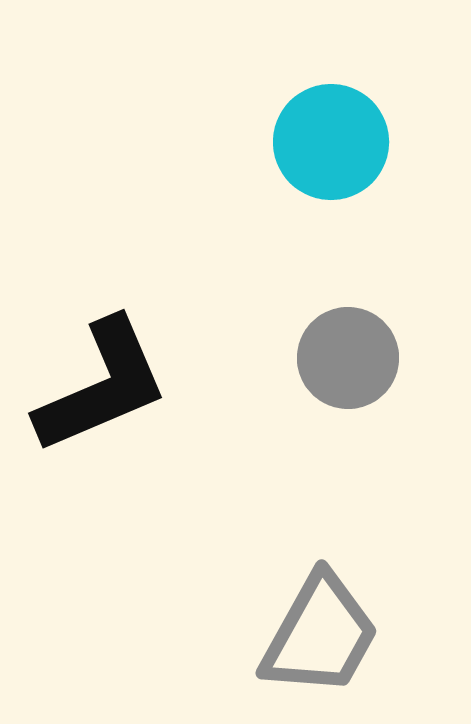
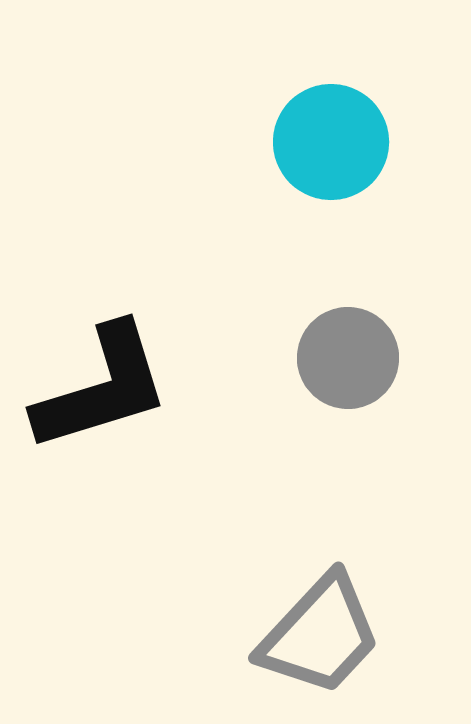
black L-shape: moved 2 px down; rotated 6 degrees clockwise
gray trapezoid: rotated 14 degrees clockwise
